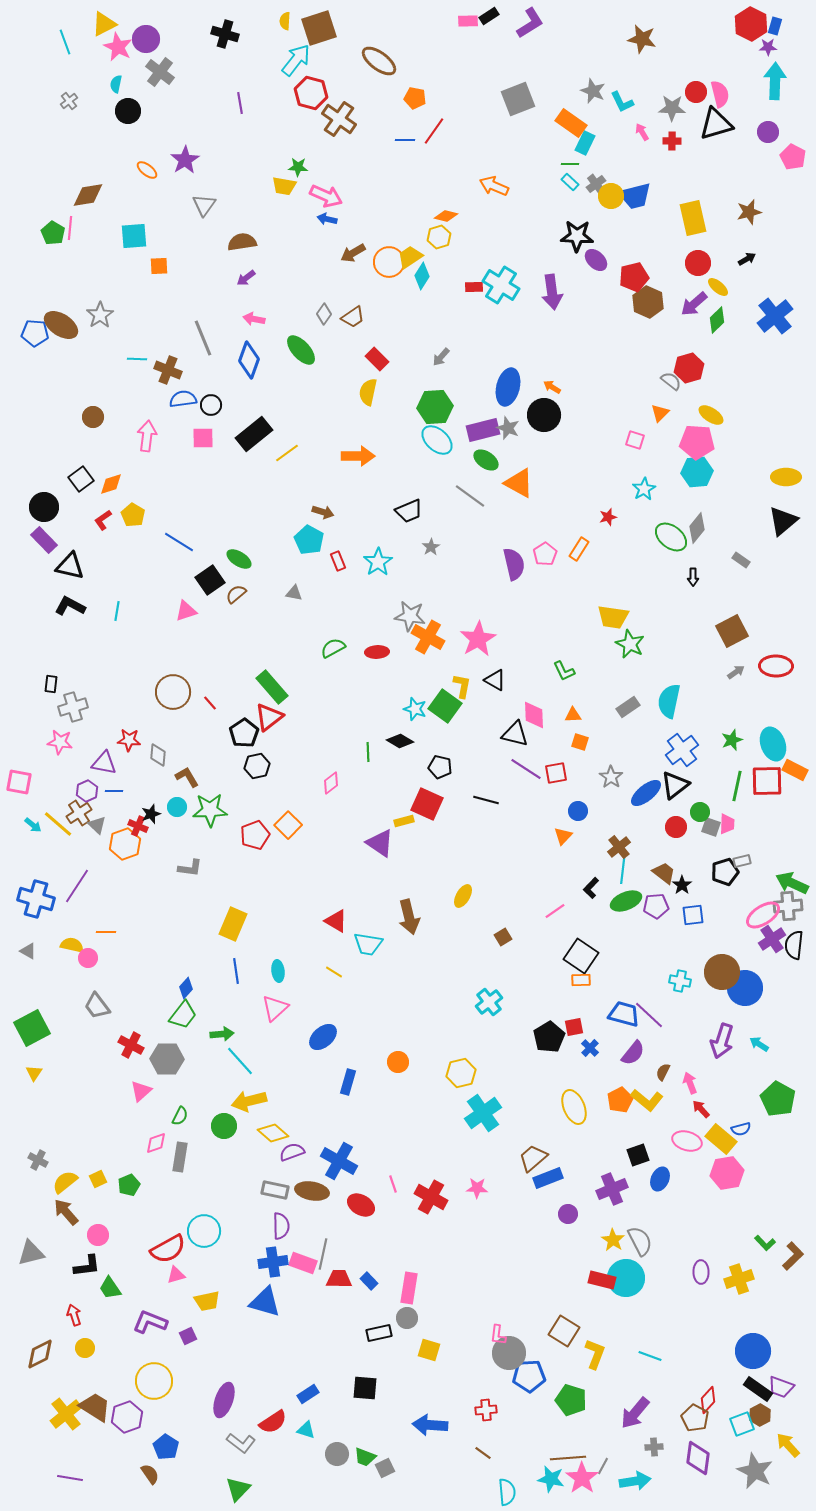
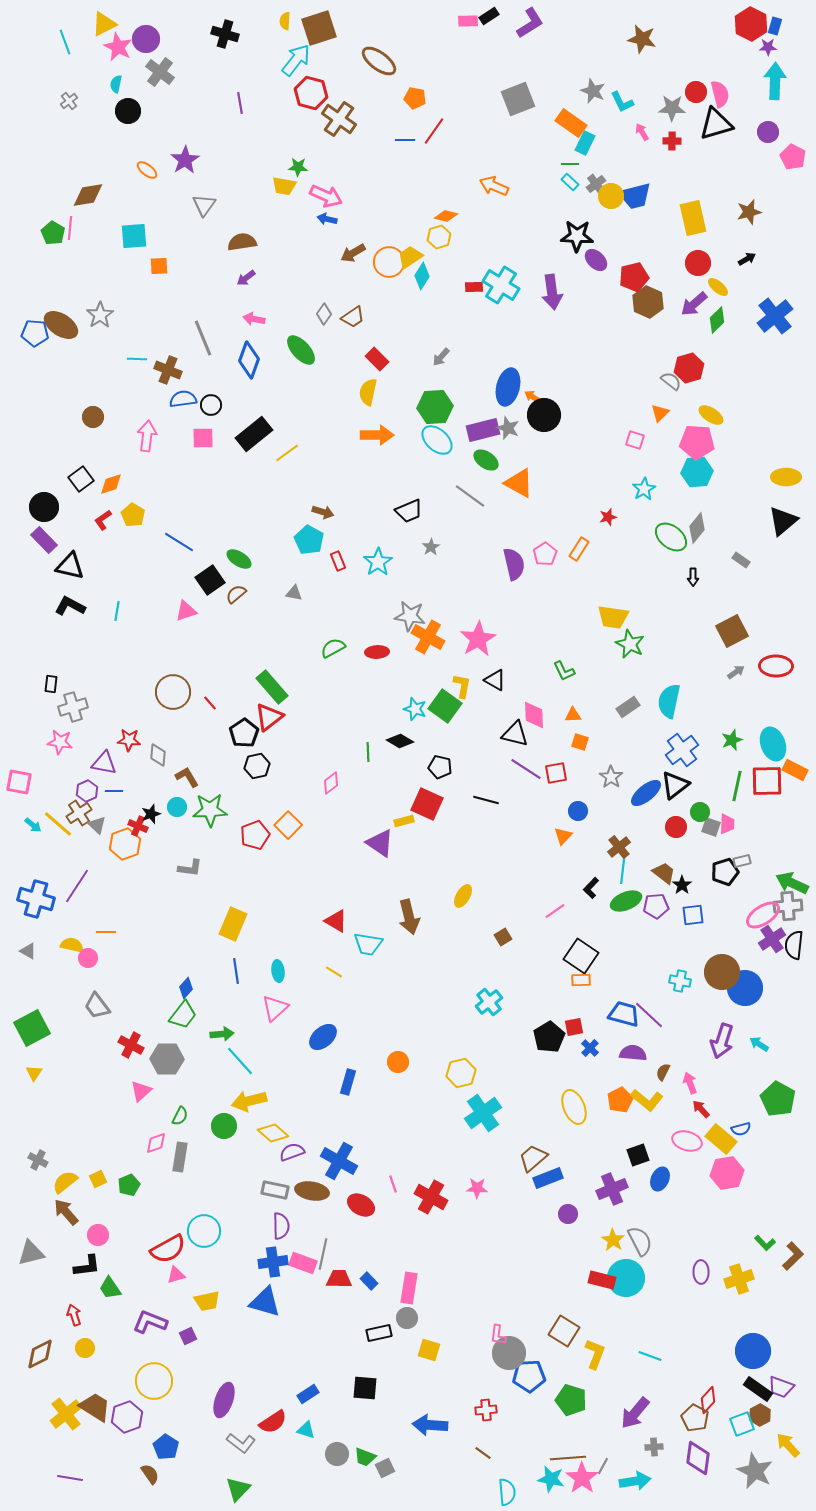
orange arrow at (552, 387): moved 19 px left, 10 px down
orange arrow at (358, 456): moved 19 px right, 21 px up
purple semicircle at (633, 1053): rotated 124 degrees counterclockwise
